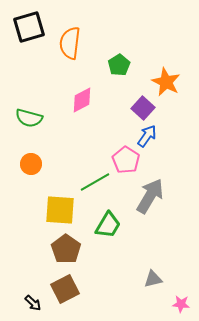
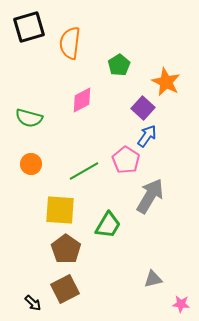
green line: moved 11 px left, 11 px up
